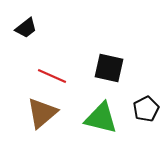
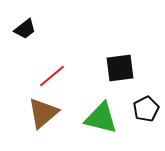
black trapezoid: moved 1 px left, 1 px down
black square: moved 11 px right; rotated 20 degrees counterclockwise
red line: rotated 64 degrees counterclockwise
brown triangle: moved 1 px right
